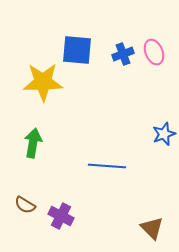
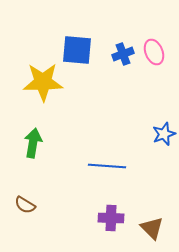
purple cross: moved 50 px right, 2 px down; rotated 25 degrees counterclockwise
